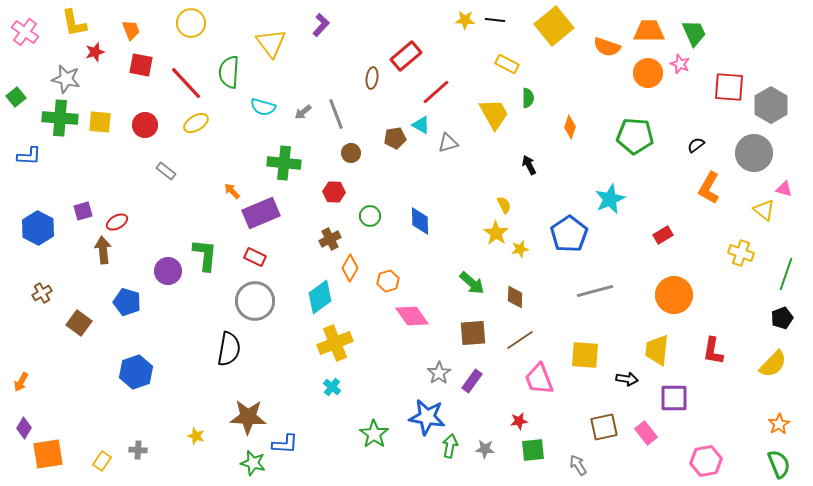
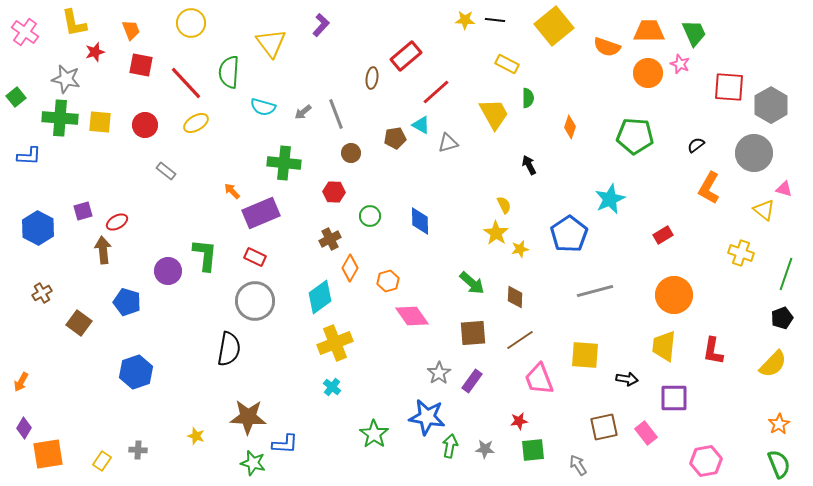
yellow trapezoid at (657, 350): moved 7 px right, 4 px up
